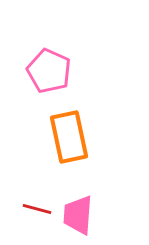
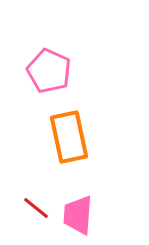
red line: moved 1 px left, 1 px up; rotated 24 degrees clockwise
